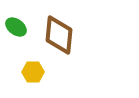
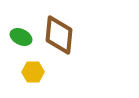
green ellipse: moved 5 px right, 10 px down; rotated 10 degrees counterclockwise
